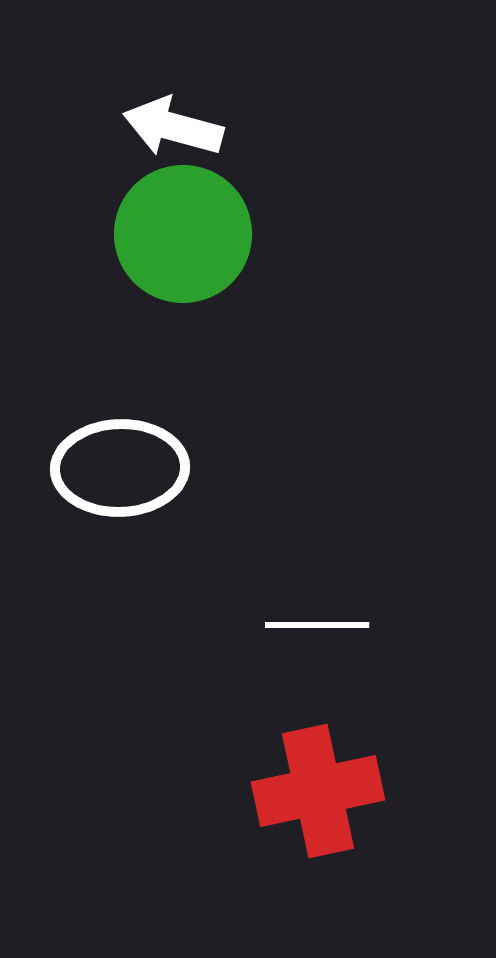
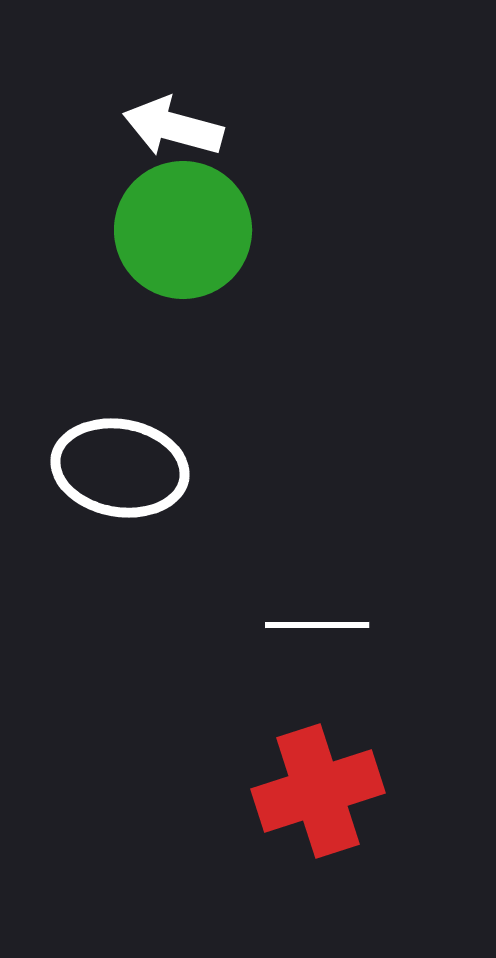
green circle: moved 4 px up
white ellipse: rotated 12 degrees clockwise
red cross: rotated 6 degrees counterclockwise
